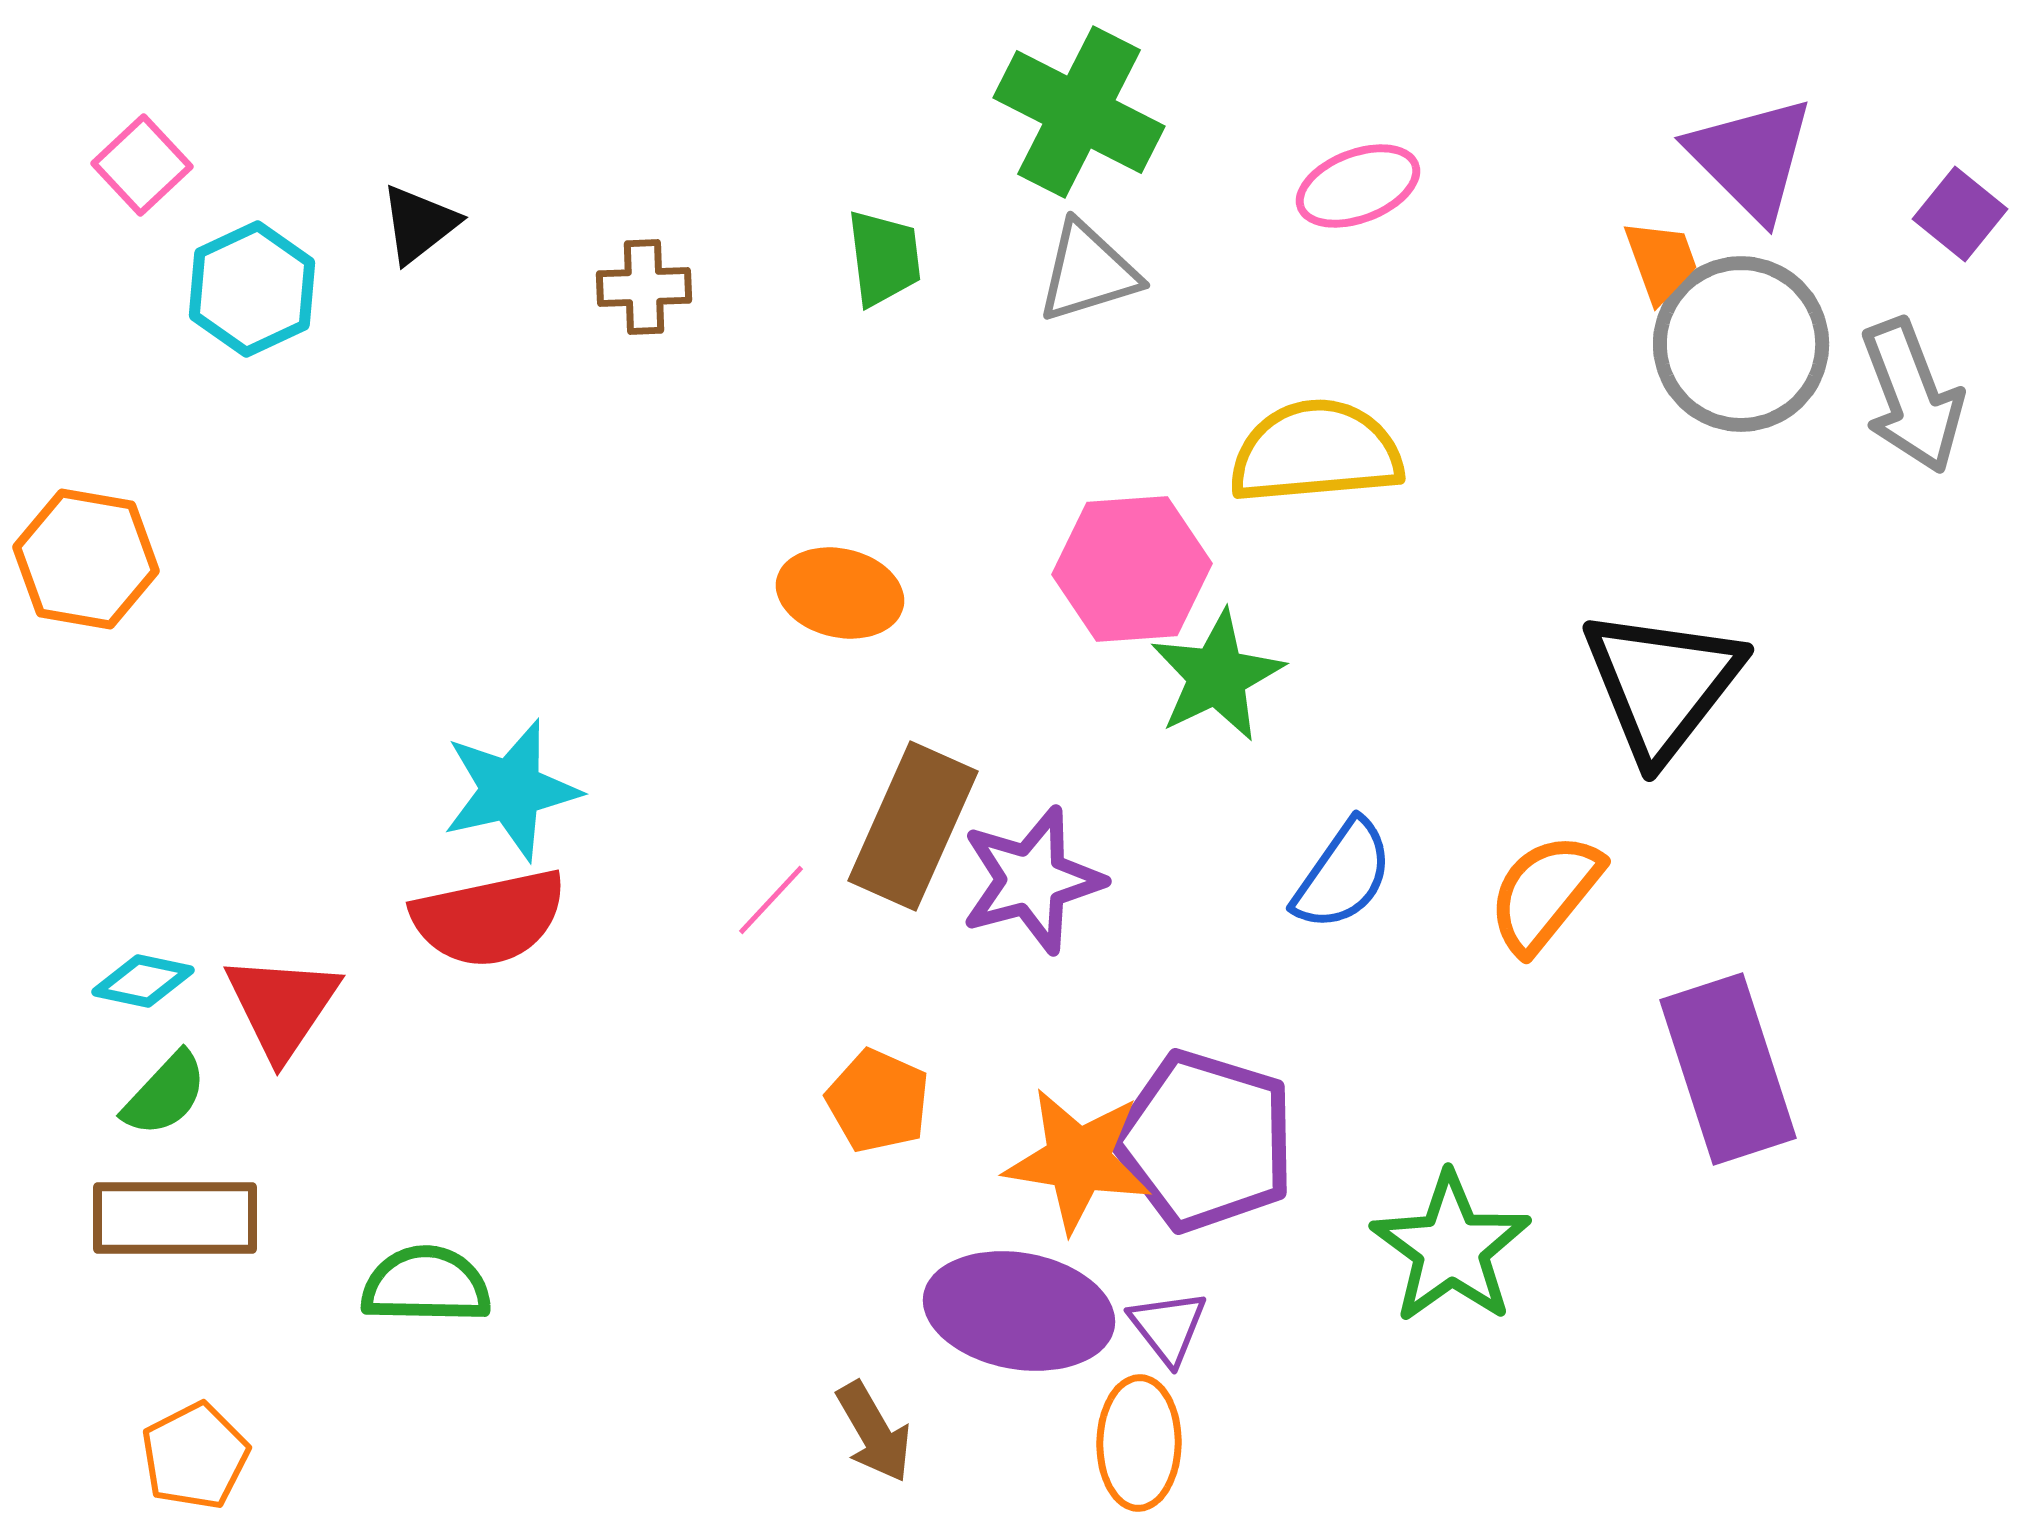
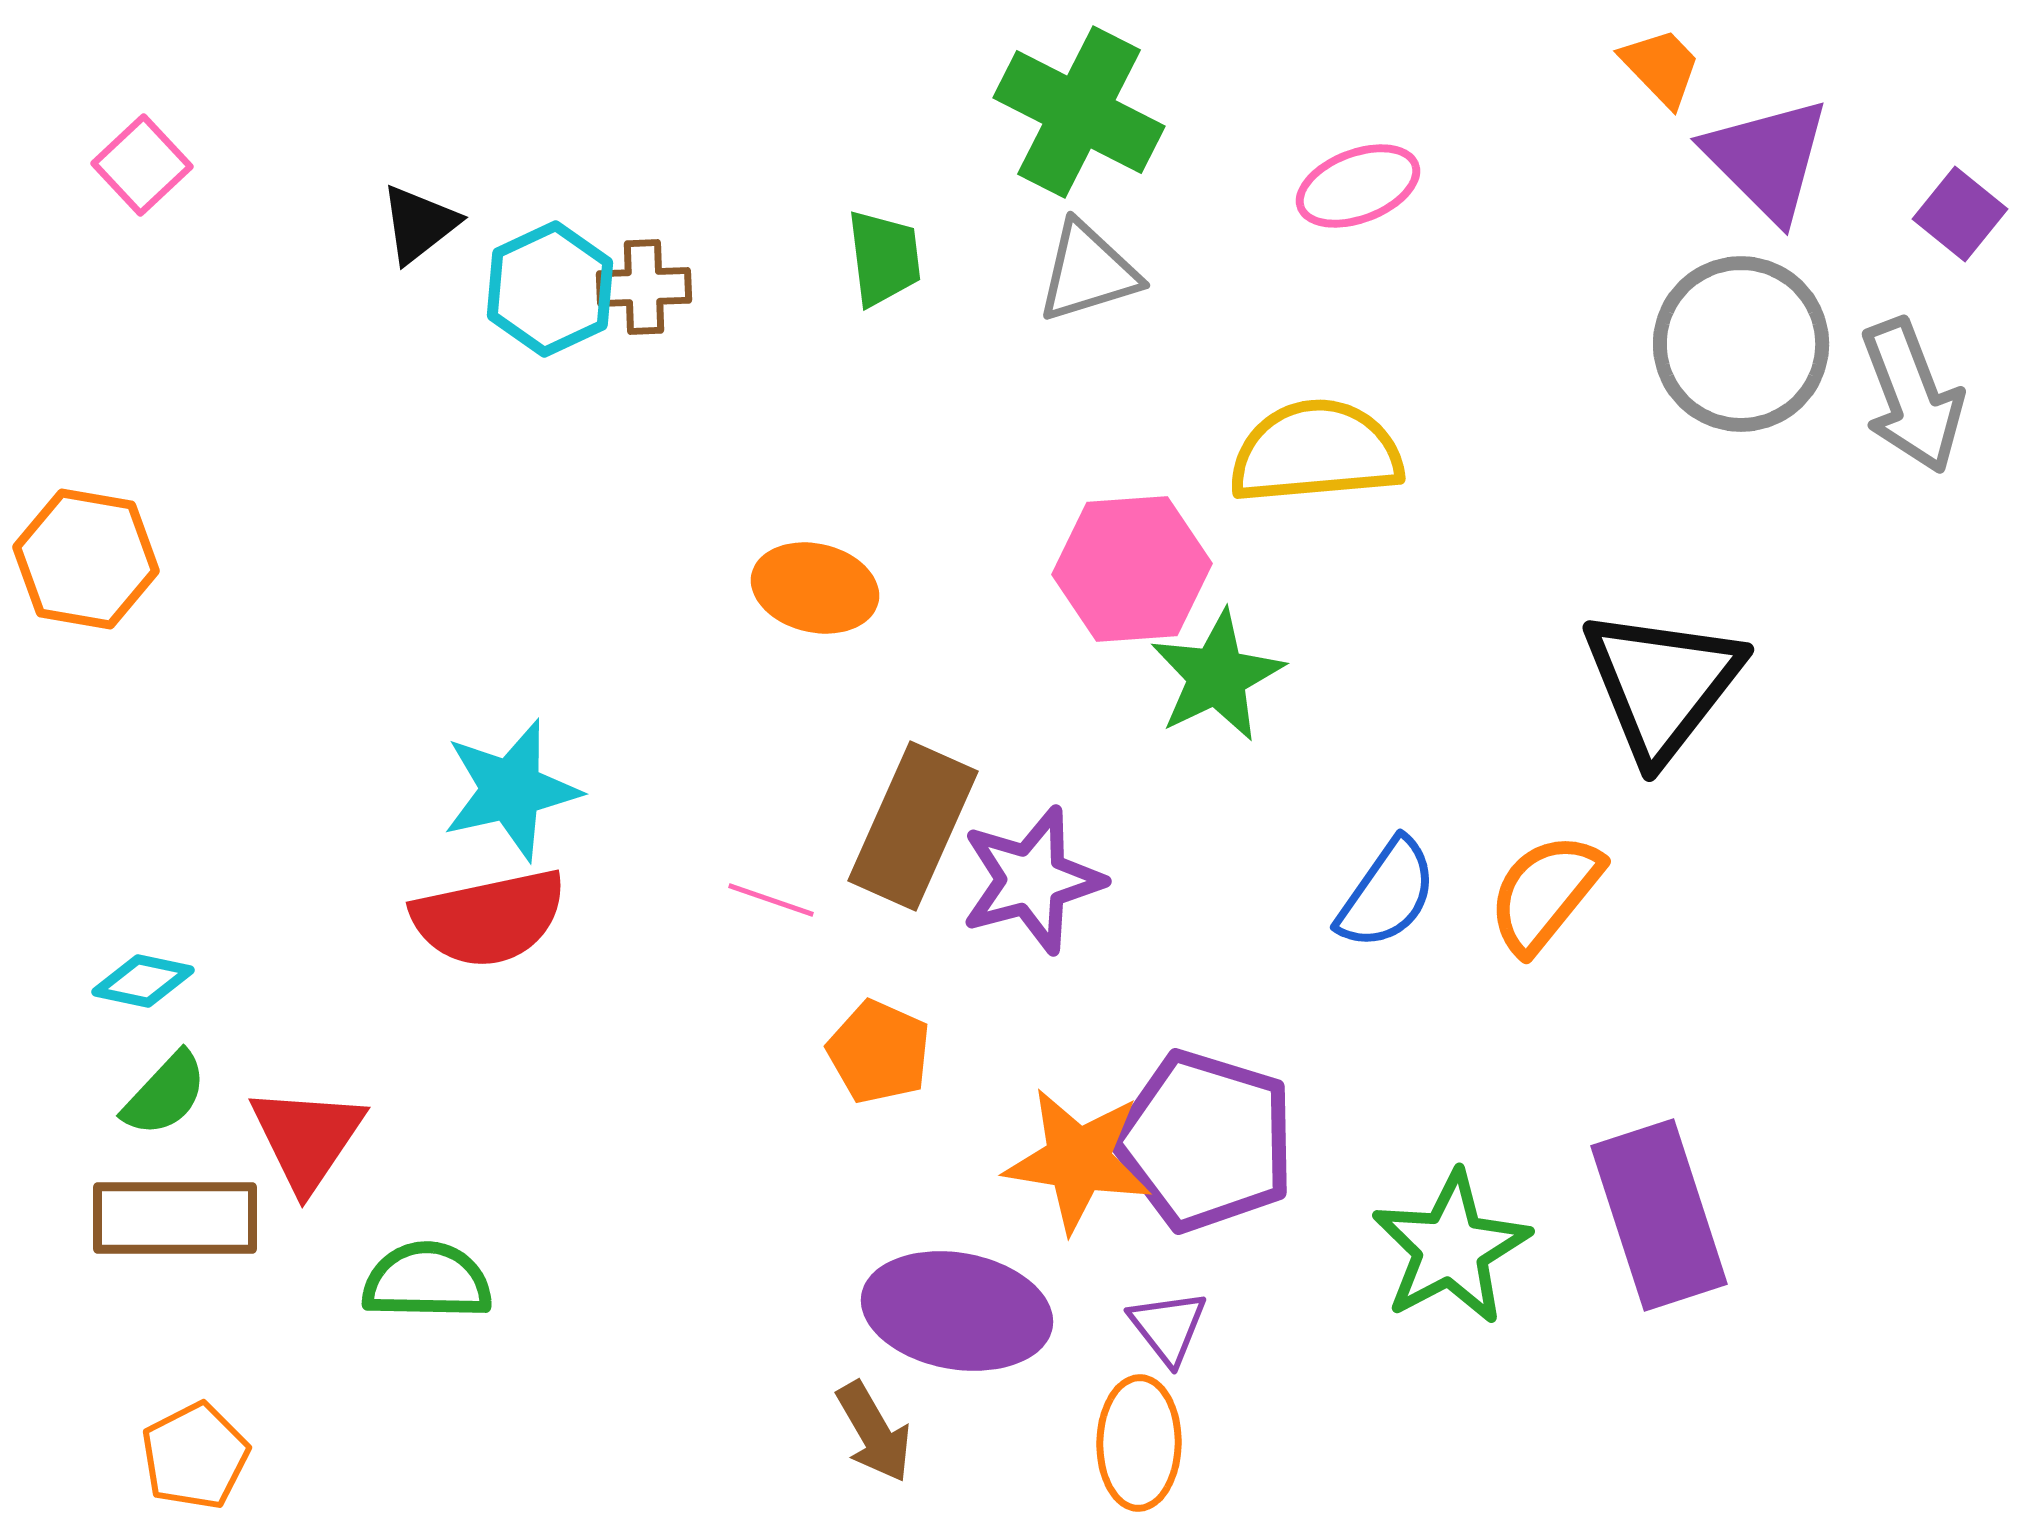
purple triangle at (1751, 158): moved 16 px right, 1 px down
orange trapezoid at (1661, 261): moved 194 px up; rotated 24 degrees counterclockwise
cyan hexagon at (252, 289): moved 298 px right
orange ellipse at (840, 593): moved 25 px left, 5 px up
blue semicircle at (1343, 875): moved 44 px right, 19 px down
pink line at (771, 900): rotated 66 degrees clockwise
red triangle at (282, 1006): moved 25 px right, 132 px down
purple rectangle at (1728, 1069): moved 69 px left, 146 px down
orange pentagon at (878, 1101): moved 1 px right, 49 px up
green star at (1451, 1248): rotated 8 degrees clockwise
green semicircle at (426, 1285): moved 1 px right, 4 px up
purple ellipse at (1019, 1311): moved 62 px left
